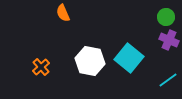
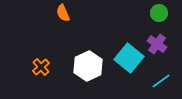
green circle: moved 7 px left, 4 px up
purple cross: moved 12 px left, 4 px down; rotated 12 degrees clockwise
white hexagon: moved 2 px left, 5 px down; rotated 24 degrees clockwise
cyan line: moved 7 px left, 1 px down
